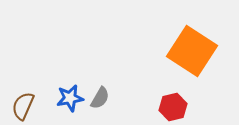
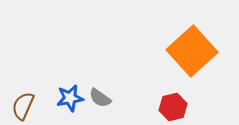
orange square: rotated 15 degrees clockwise
gray semicircle: rotated 95 degrees clockwise
